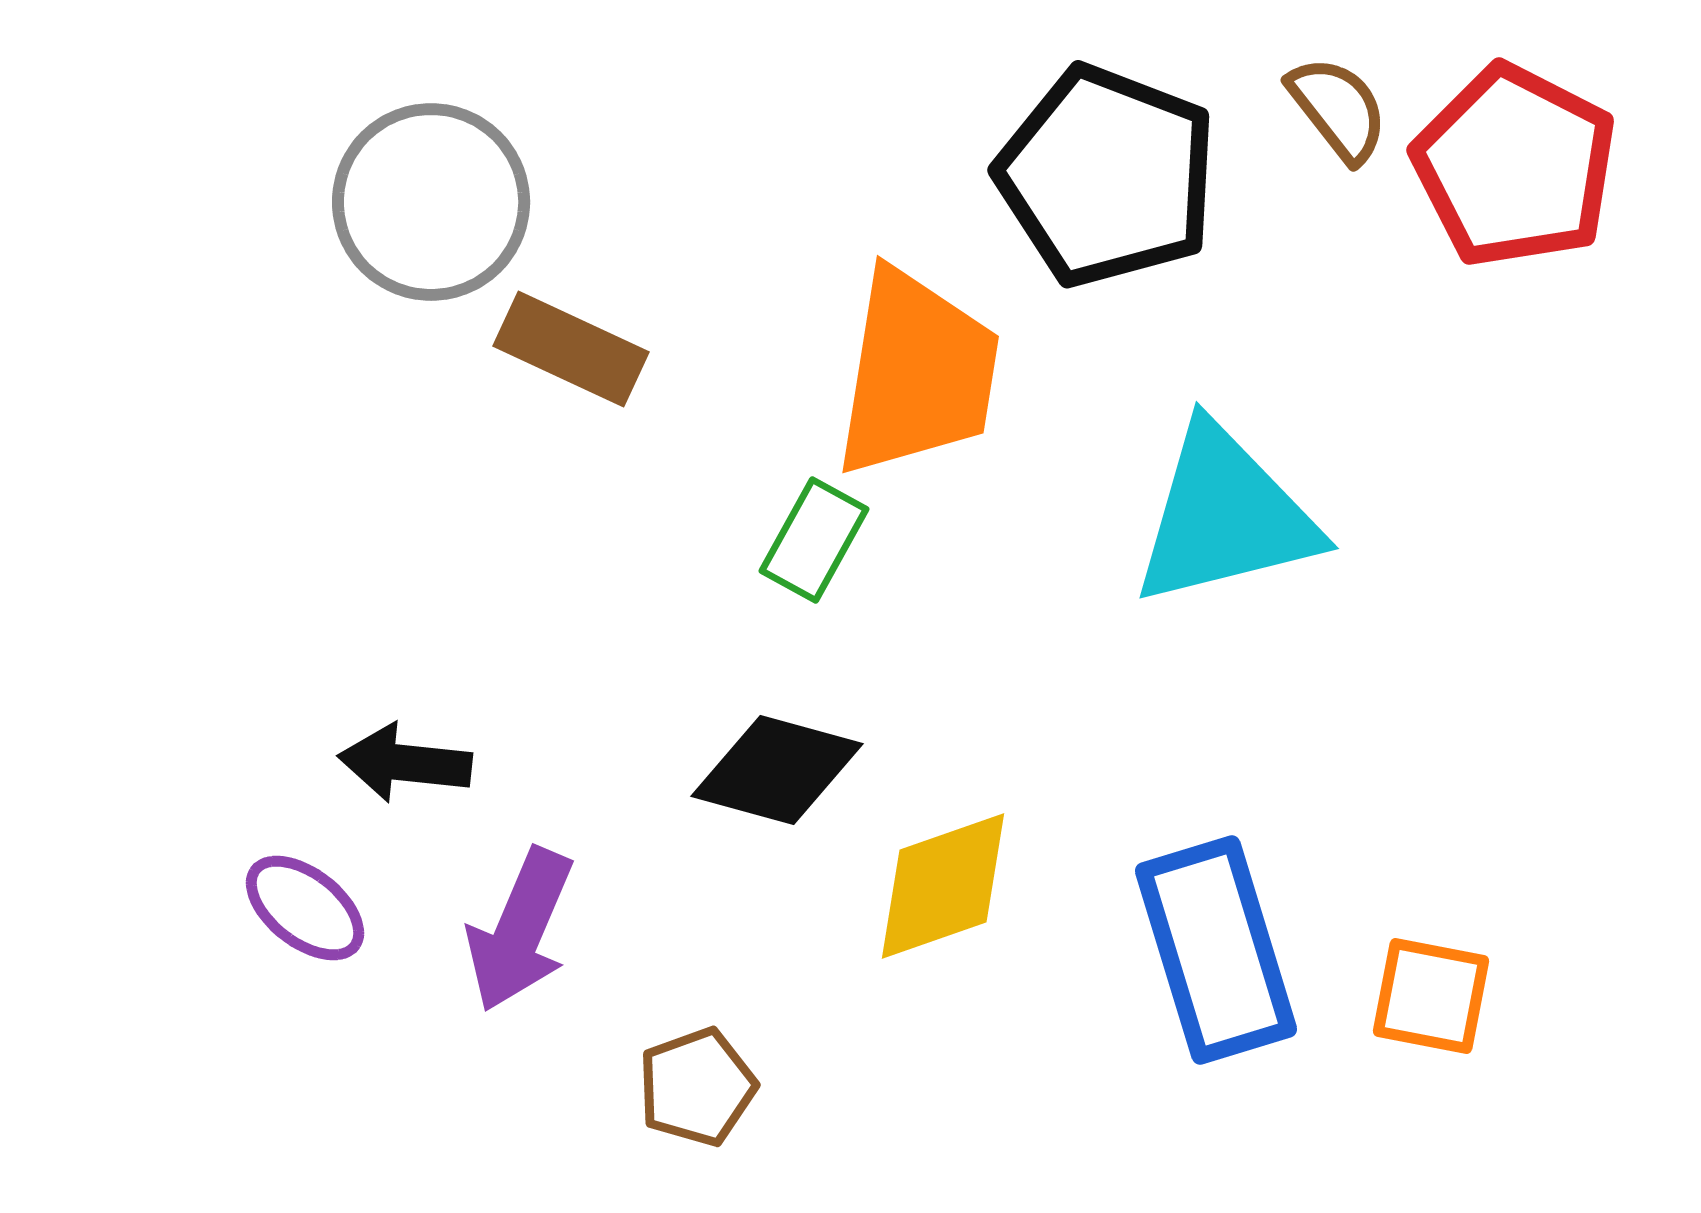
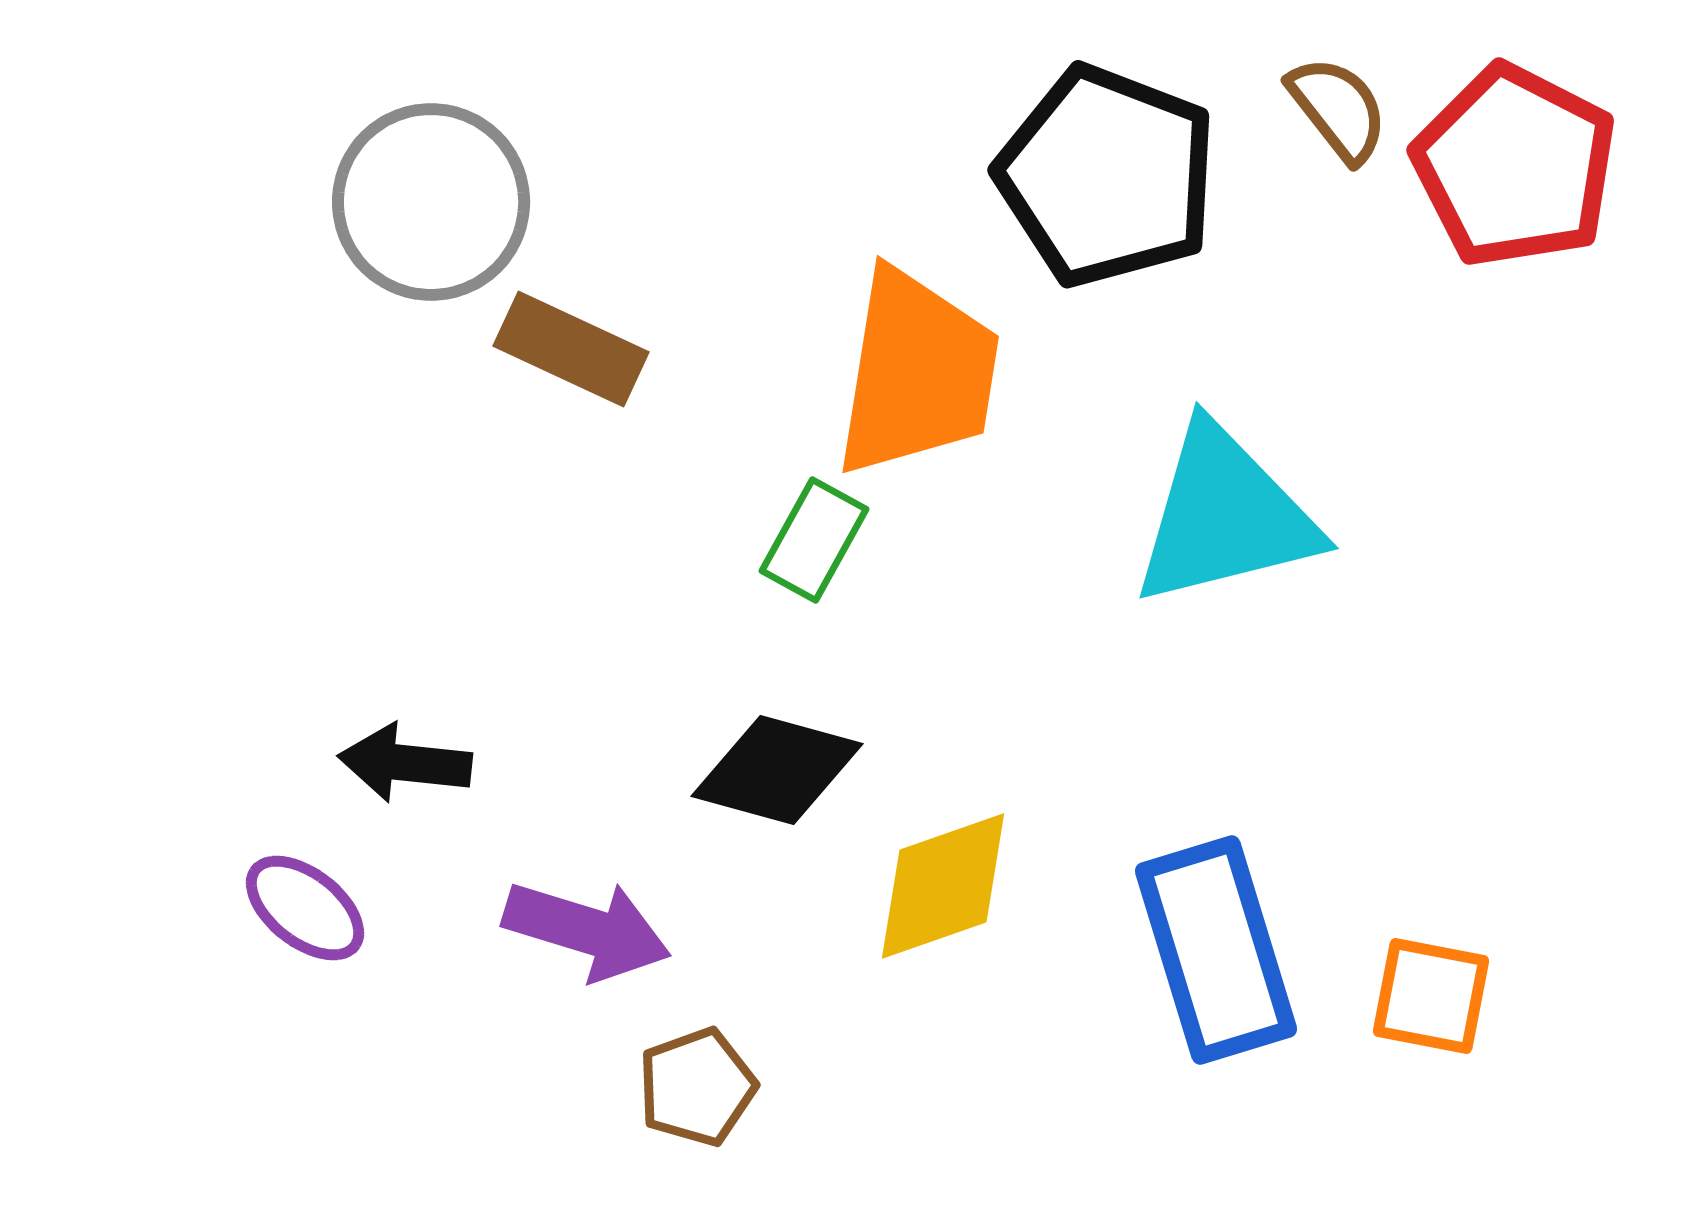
purple arrow: moved 67 px right; rotated 96 degrees counterclockwise
